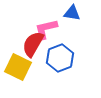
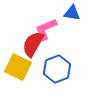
pink L-shape: rotated 10 degrees counterclockwise
blue hexagon: moved 3 px left, 11 px down
